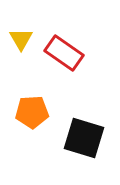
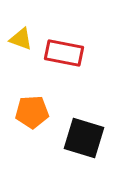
yellow triangle: rotated 40 degrees counterclockwise
red rectangle: rotated 24 degrees counterclockwise
